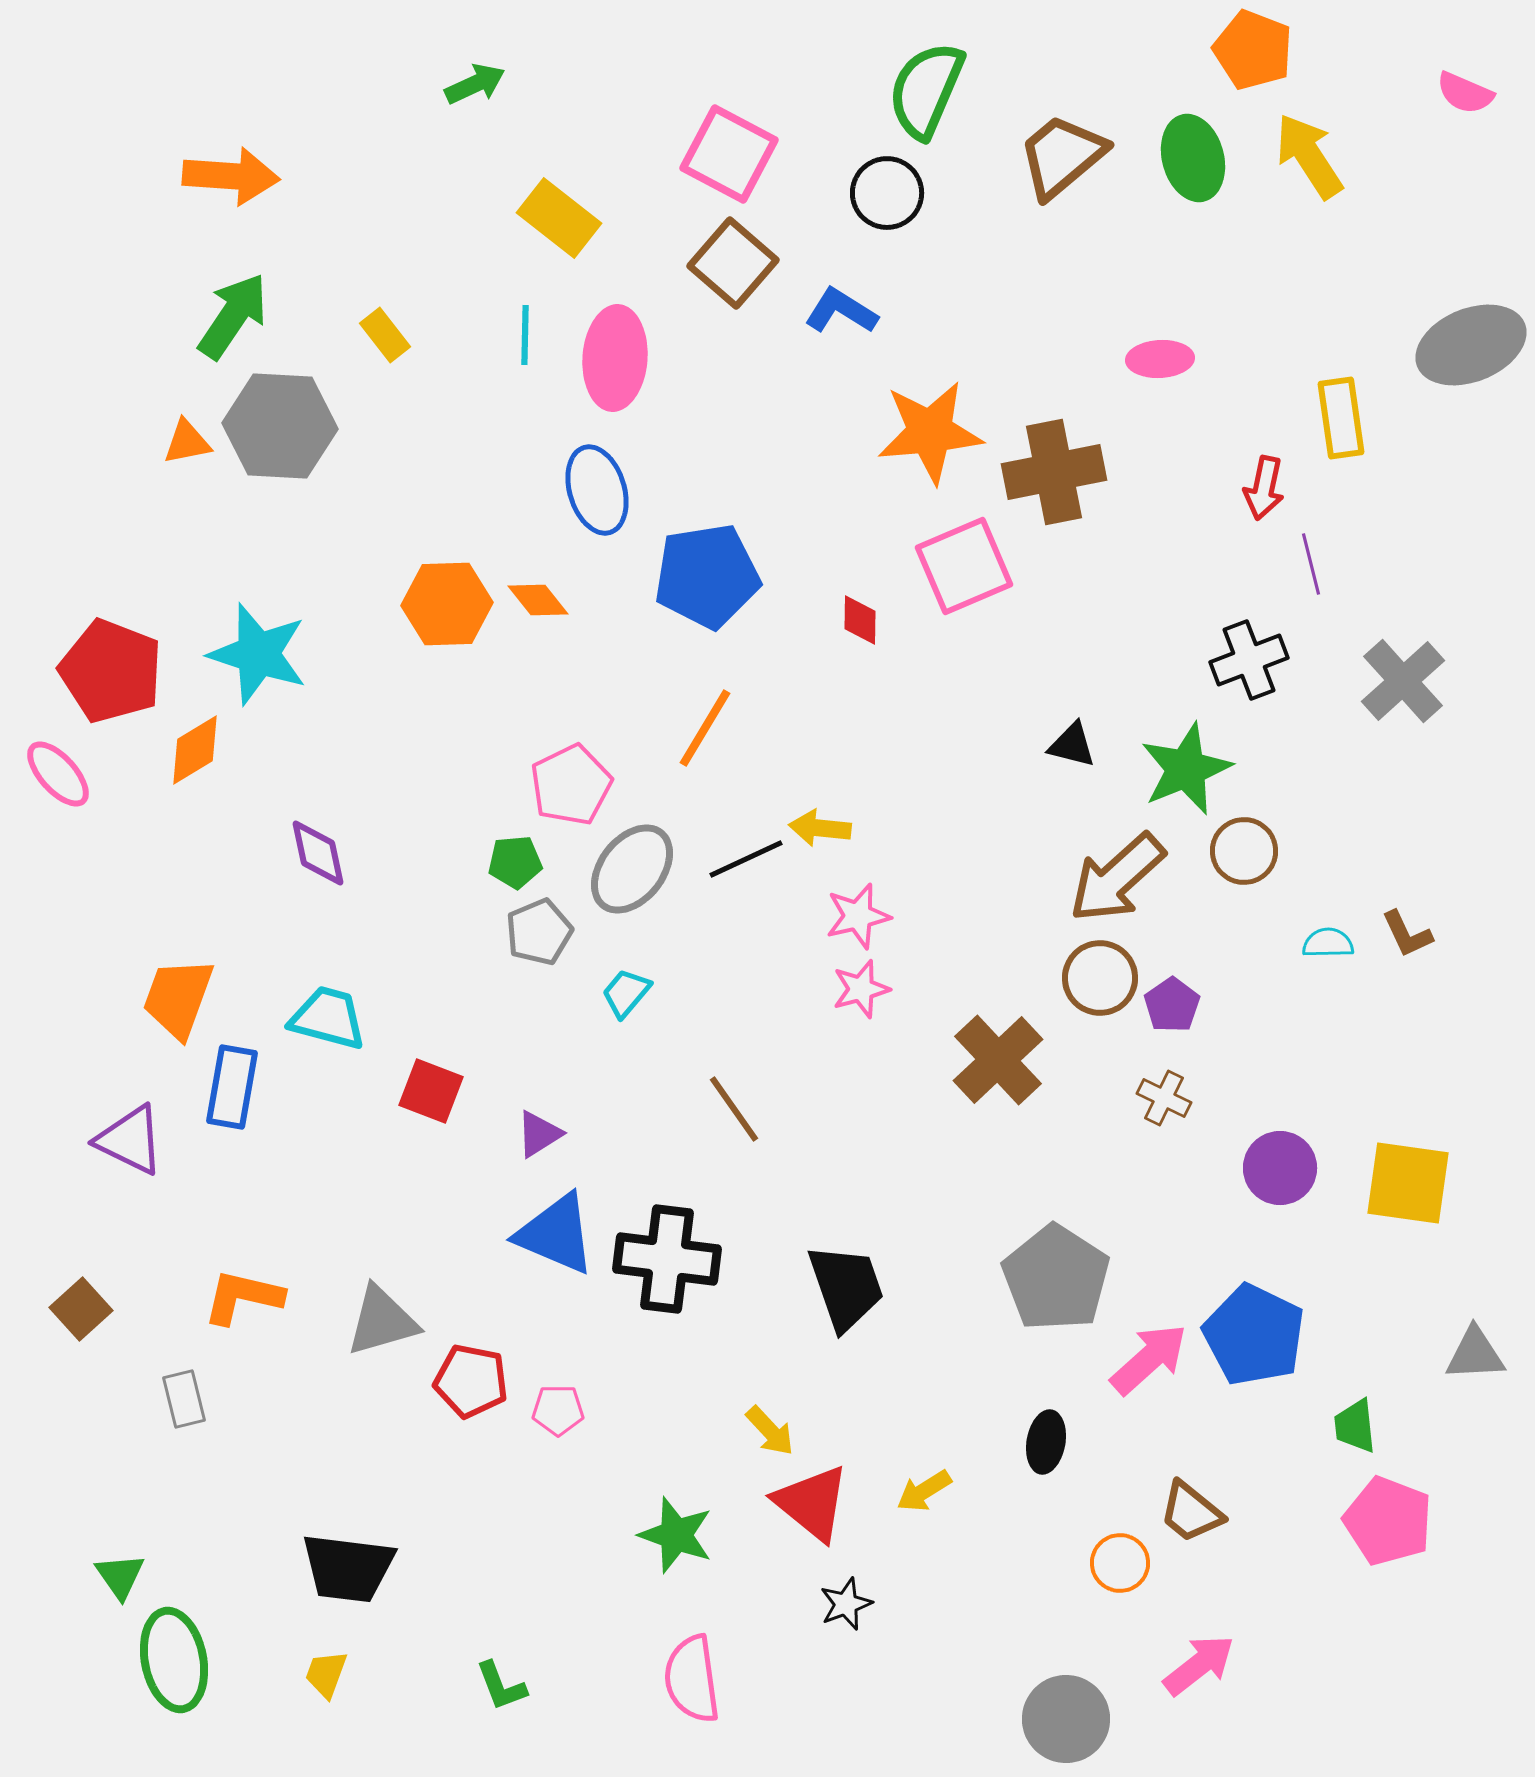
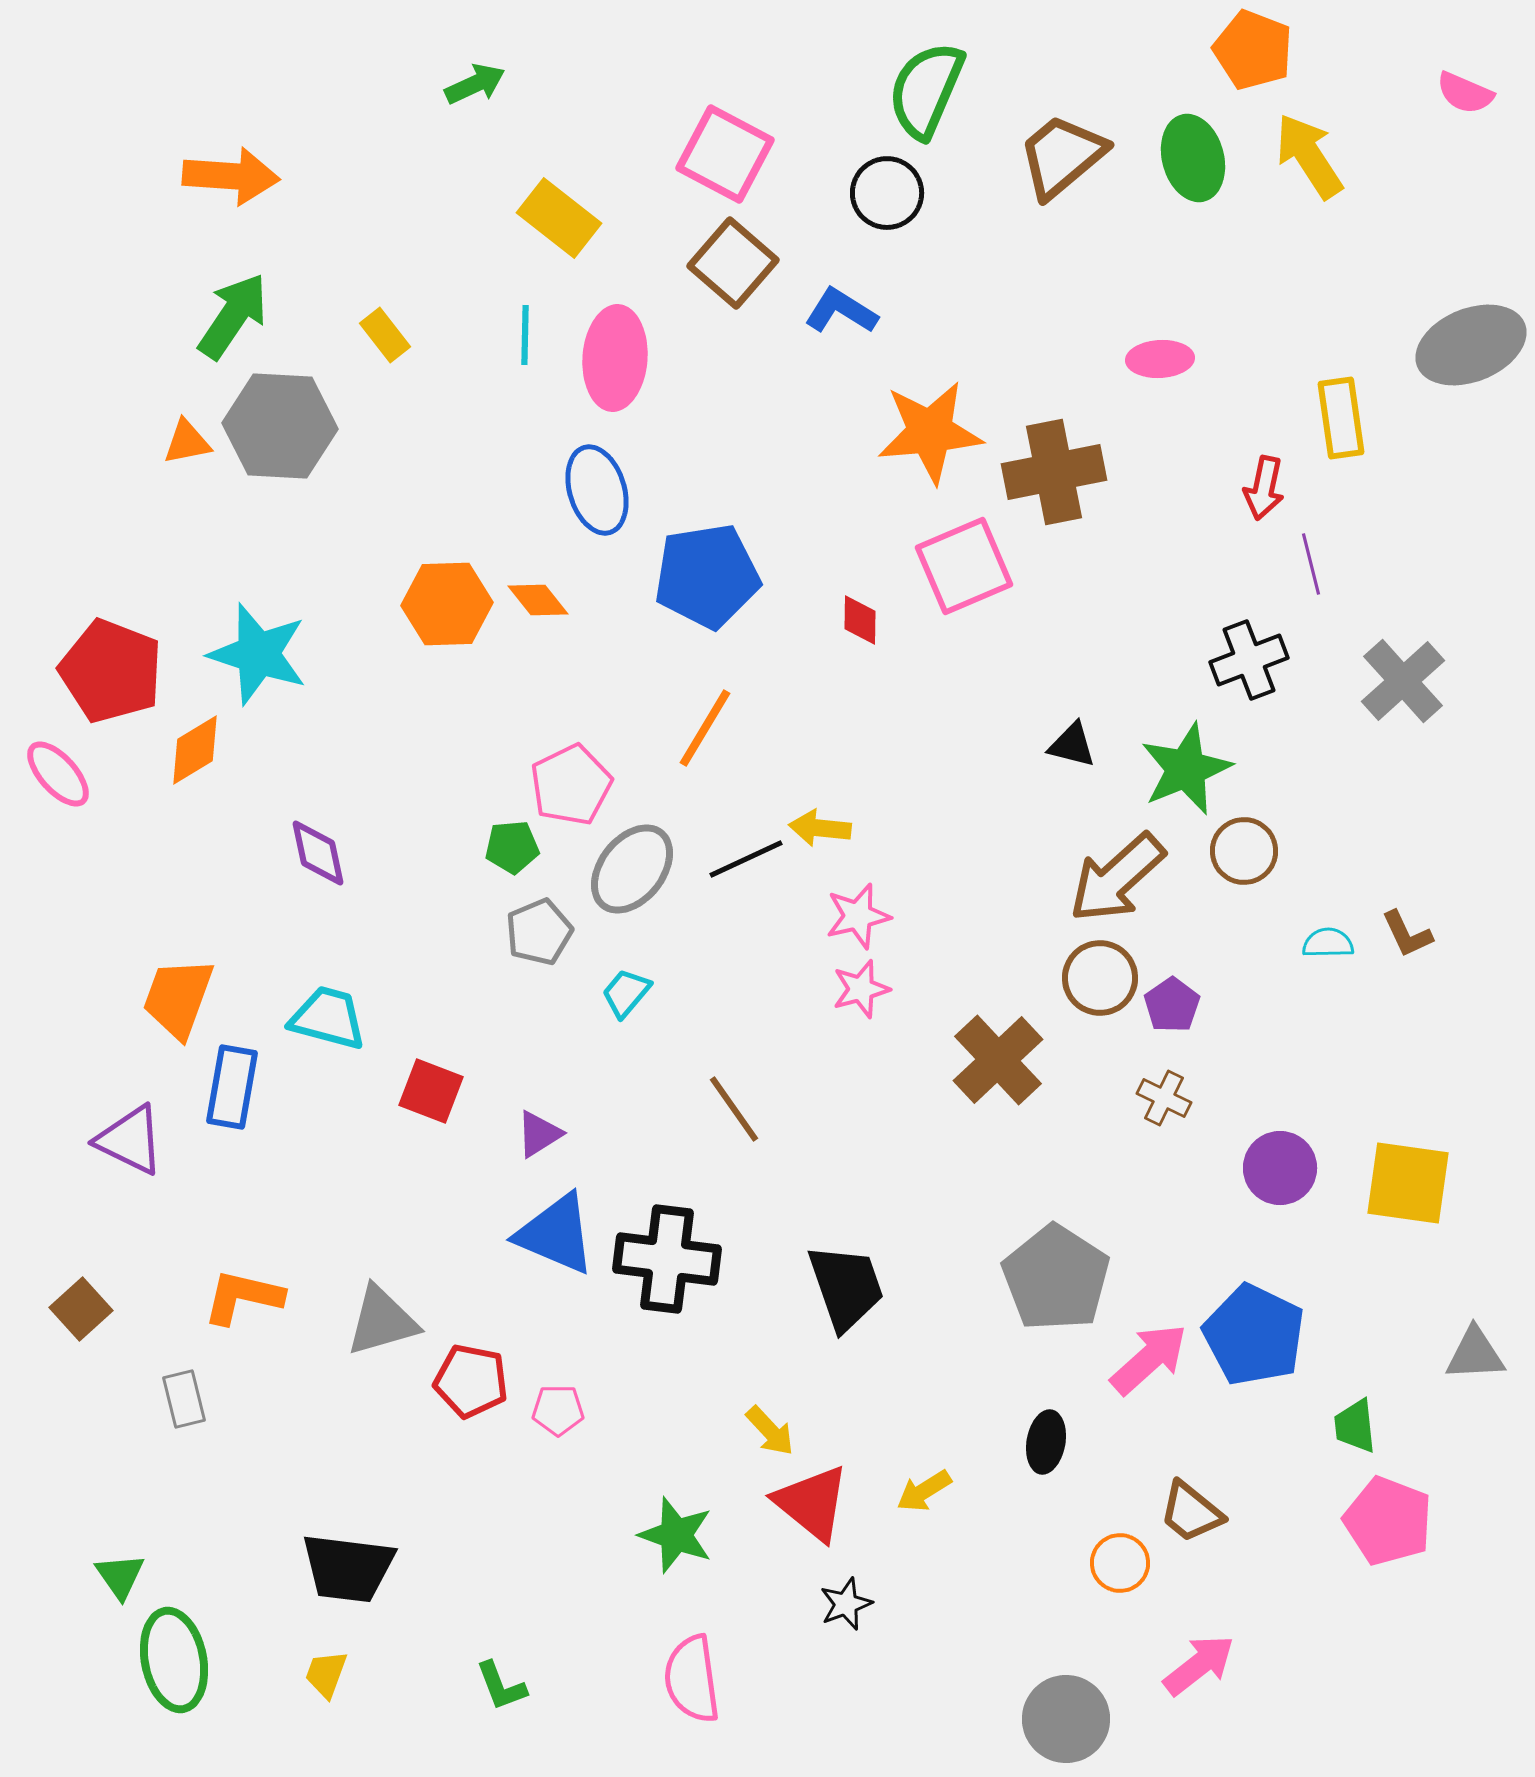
pink square at (729, 154): moved 4 px left
green pentagon at (515, 862): moved 3 px left, 15 px up
